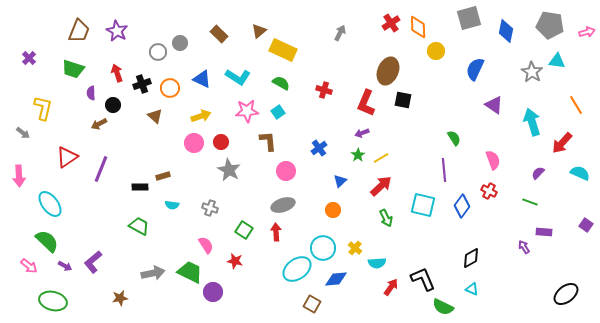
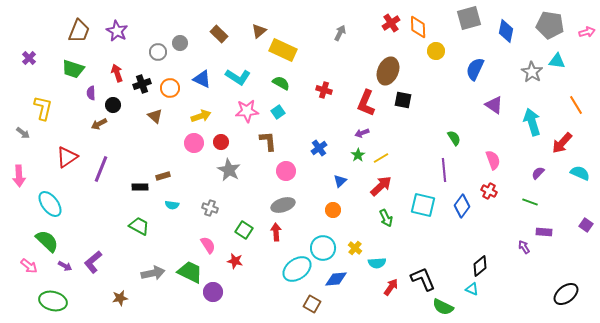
pink semicircle at (206, 245): moved 2 px right
black diamond at (471, 258): moved 9 px right, 8 px down; rotated 10 degrees counterclockwise
